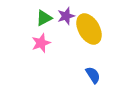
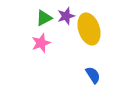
yellow ellipse: rotated 12 degrees clockwise
